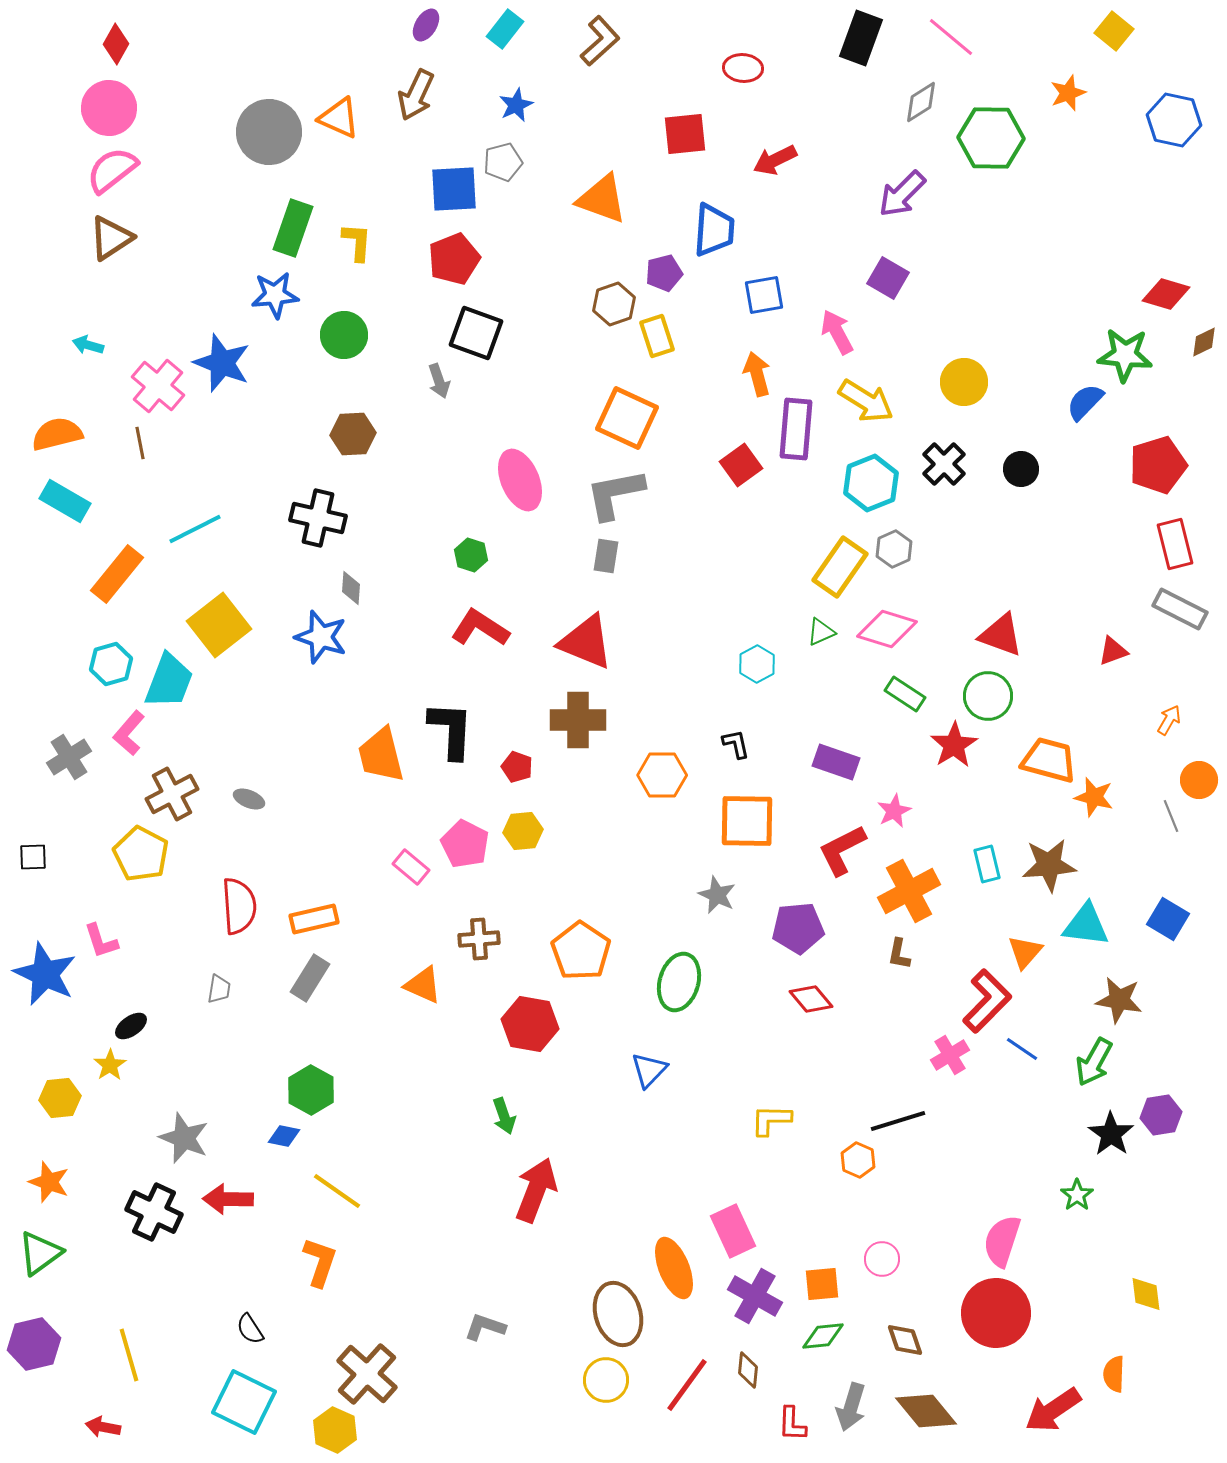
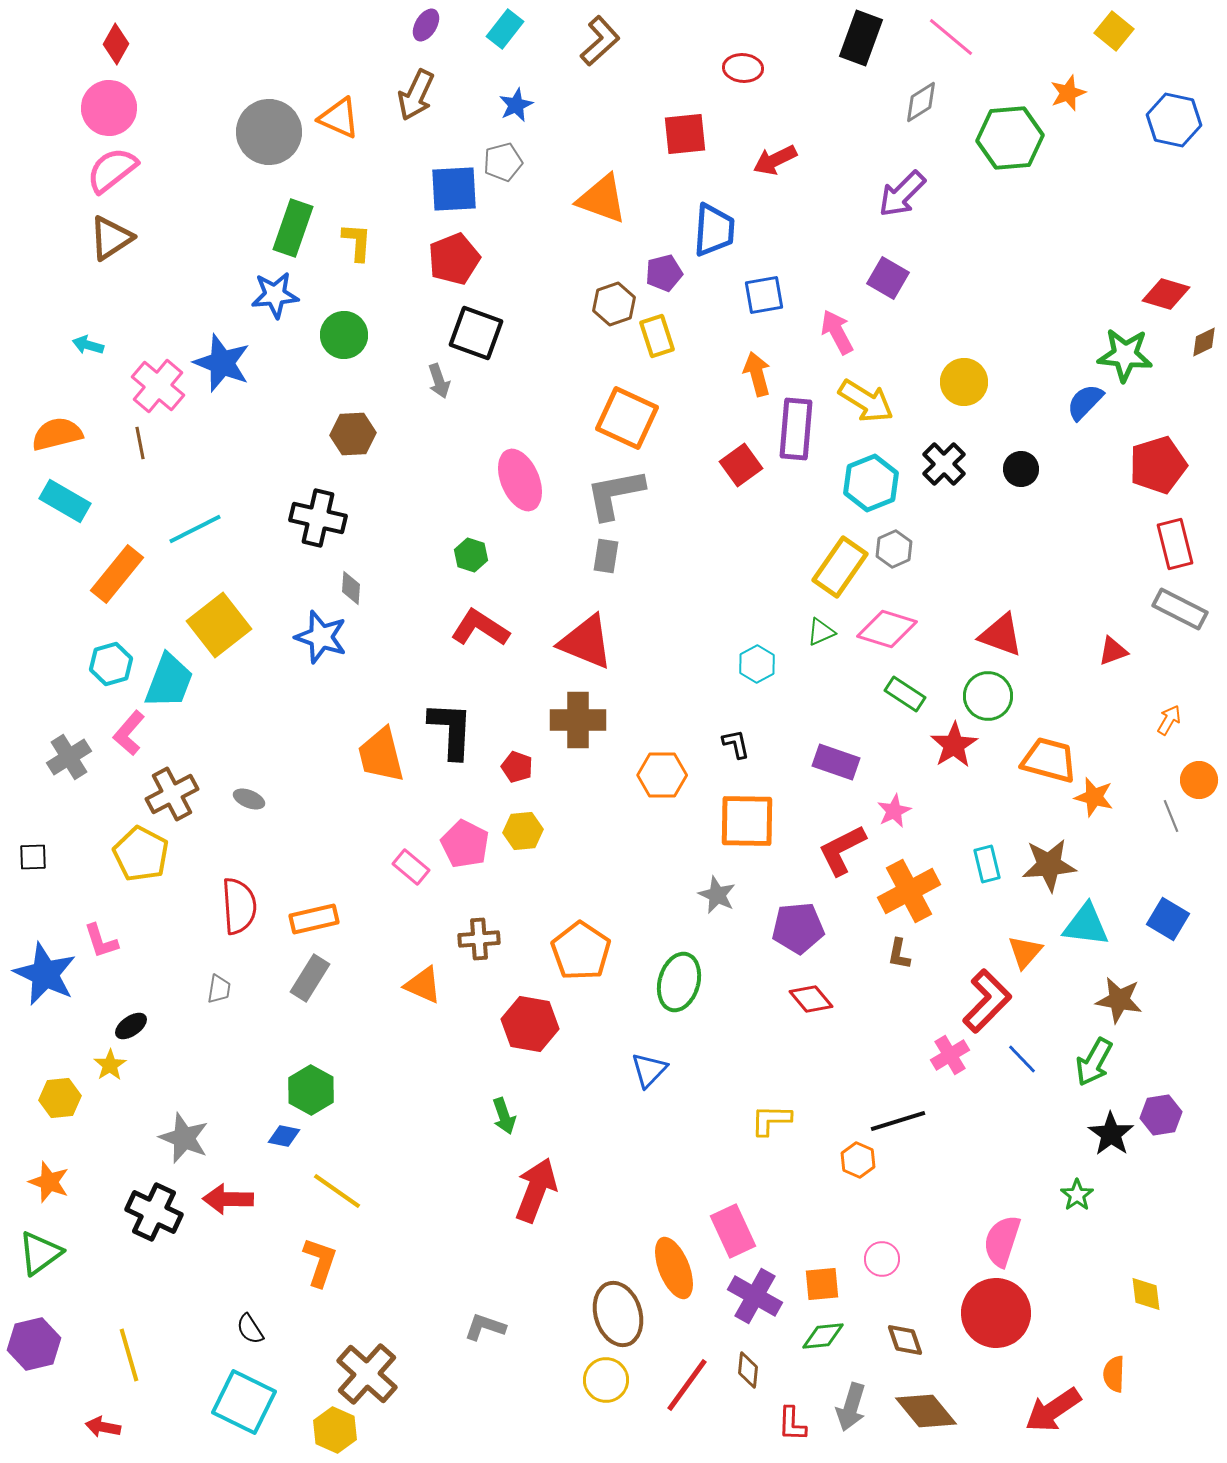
green hexagon at (991, 138): moved 19 px right; rotated 6 degrees counterclockwise
blue line at (1022, 1049): moved 10 px down; rotated 12 degrees clockwise
